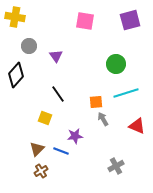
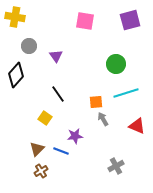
yellow square: rotated 16 degrees clockwise
